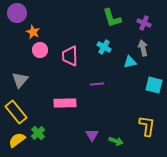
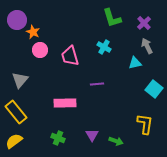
purple circle: moved 7 px down
purple cross: rotated 24 degrees clockwise
gray arrow: moved 4 px right, 2 px up; rotated 14 degrees counterclockwise
pink trapezoid: rotated 15 degrees counterclockwise
cyan triangle: moved 5 px right, 1 px down
cyan square: moved 4 px down; rotated 24 degrees clockwise
yellow L-shape: moved 2 px left, 2 px up
green cross: moved 20 px right, 5 px down; rotated 24 degrees counterclockwise
yellow semicircle: moved 3 px left, 1 px down
